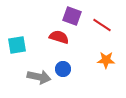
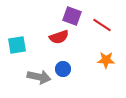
red semicircle: rotated 144 degrees clockwise
